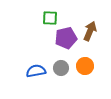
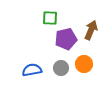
brown arrow: moved 1 px right, 1 px up
purple pentagon: moved 1 px down
orange circle: moved 1 px left, 2 px up
blue semicircle: moved 4 px left, 1 px up
